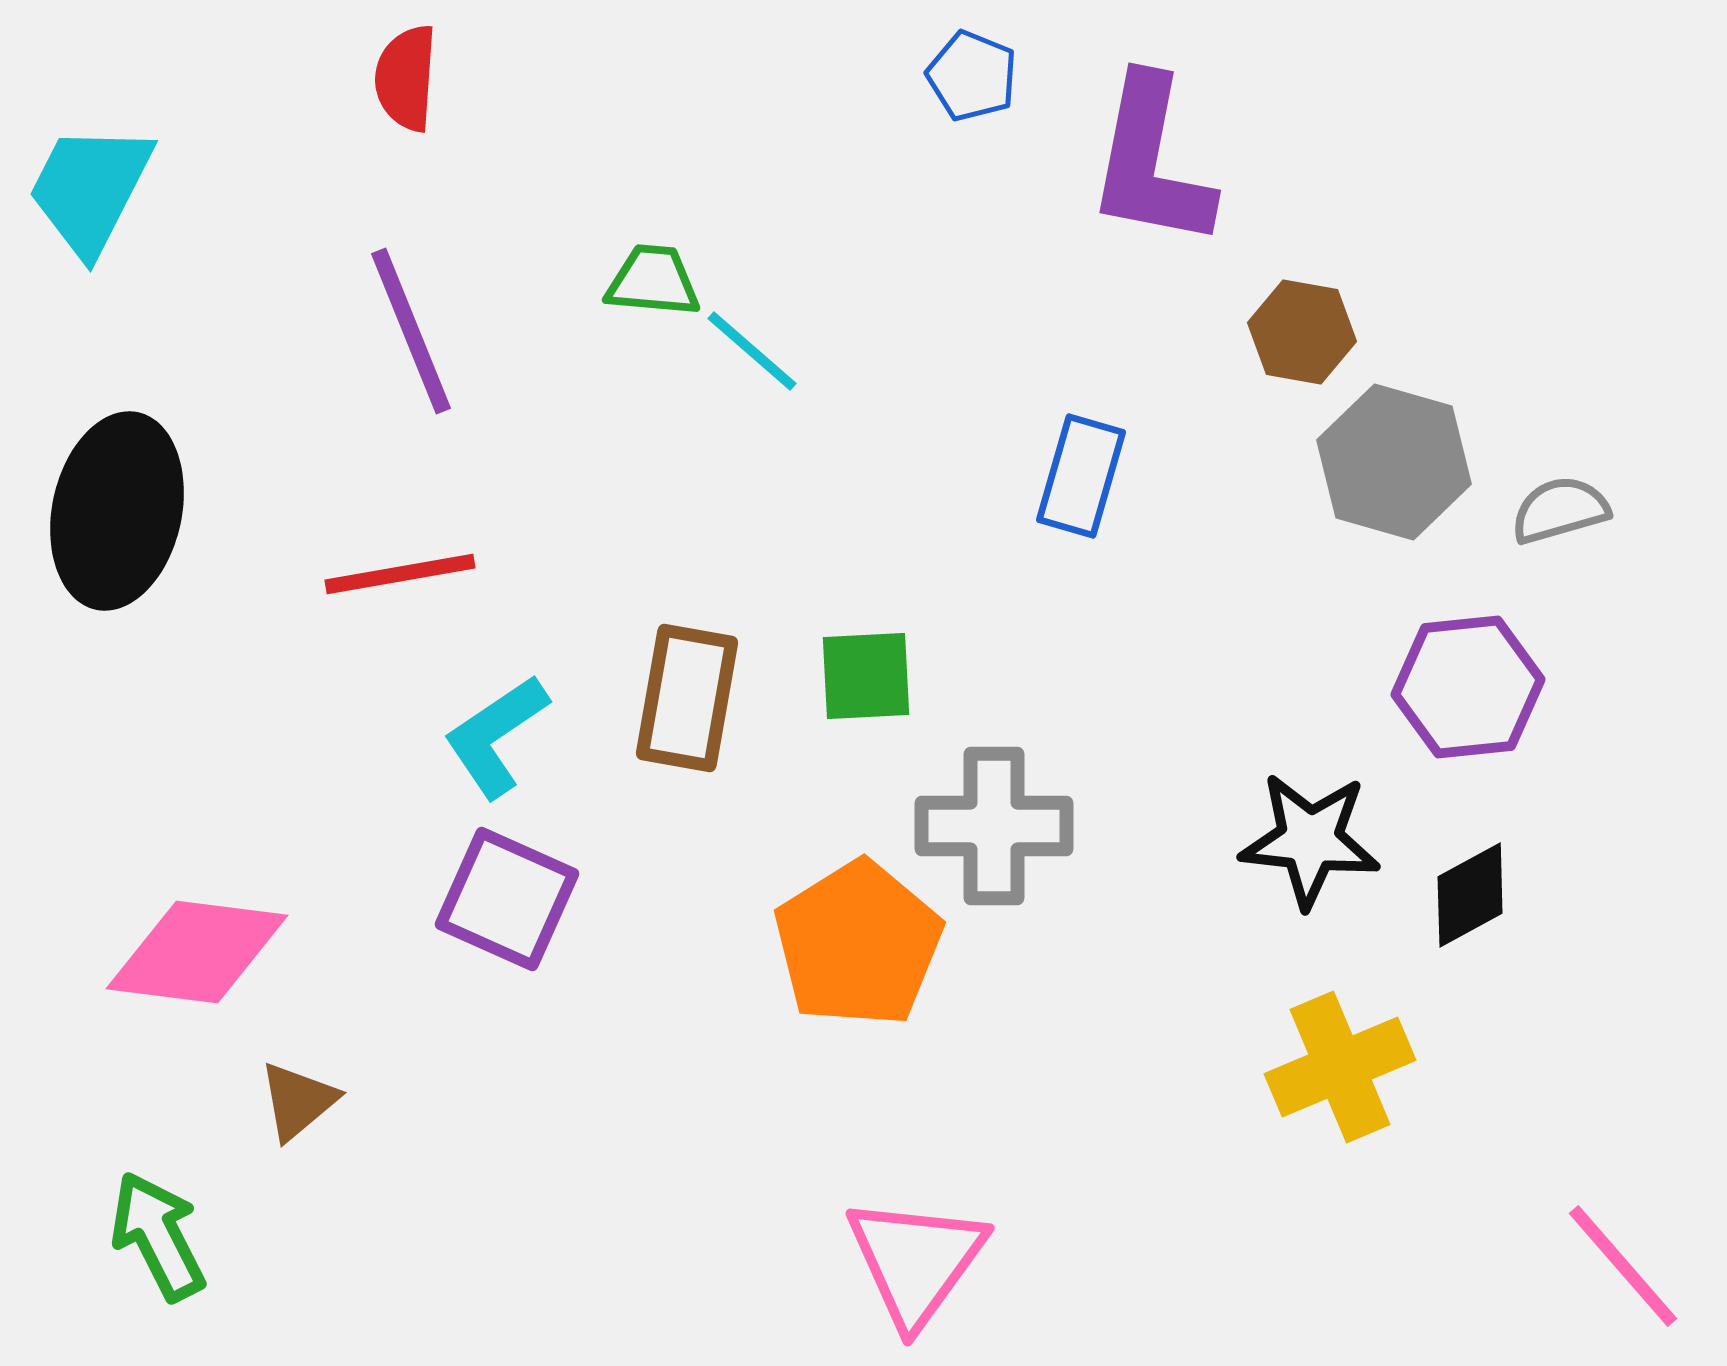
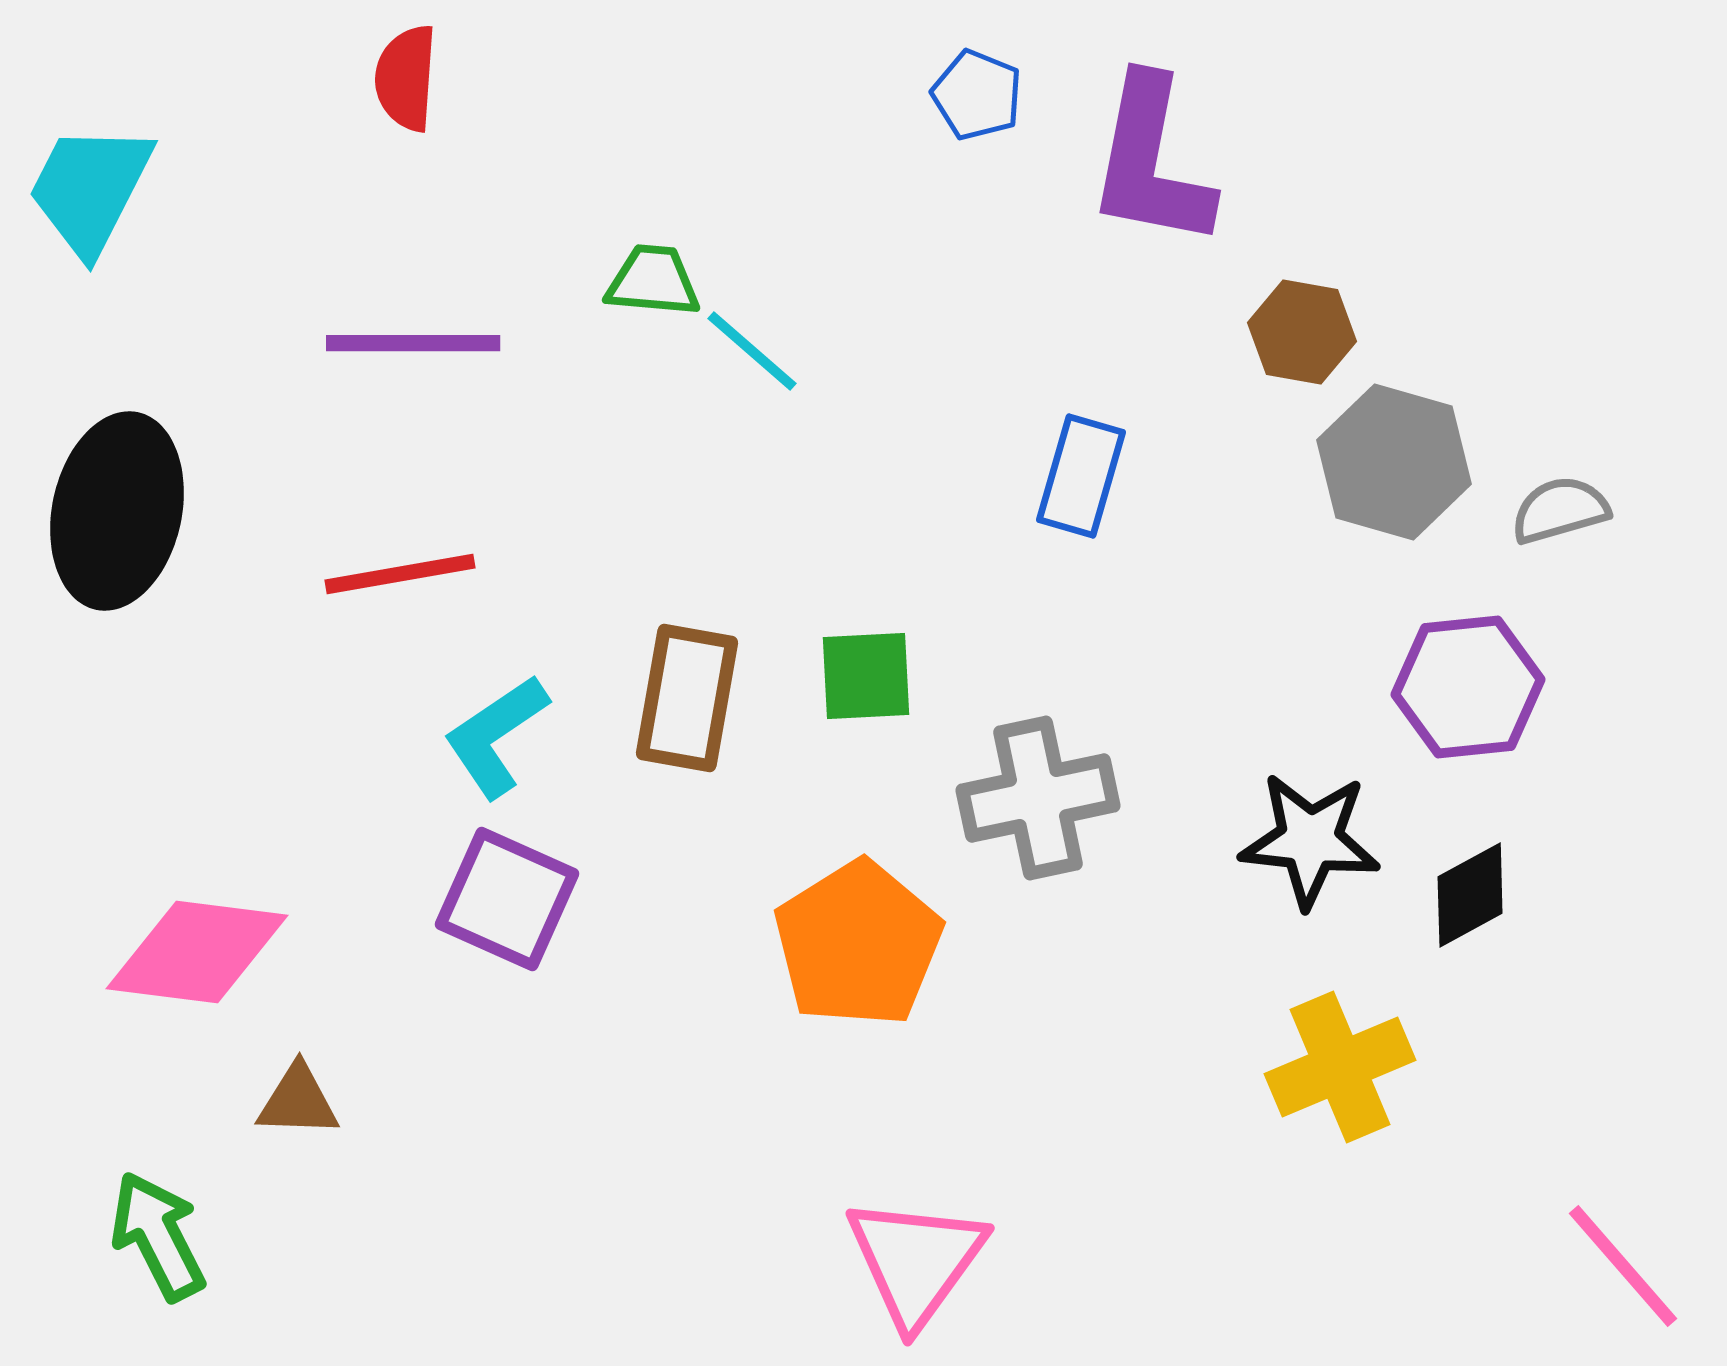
blue pentagon: moved 5 px right, 19 px down
purple line: moved 2 px right, 12 px down; rotated 68 degrees counterclockwise
gray cross: moved 44 px right, 28 px up; rotated 12 degrees counterclockwise
brown triangle: rotated 42 degrees clockwise
